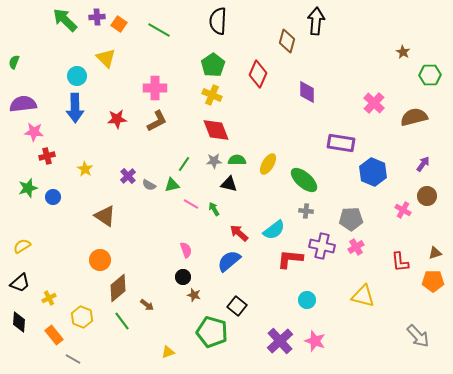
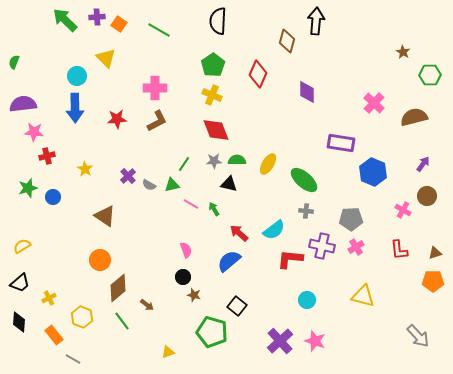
red L-shape at (400, 262): moved 1 px left, 12 px up
